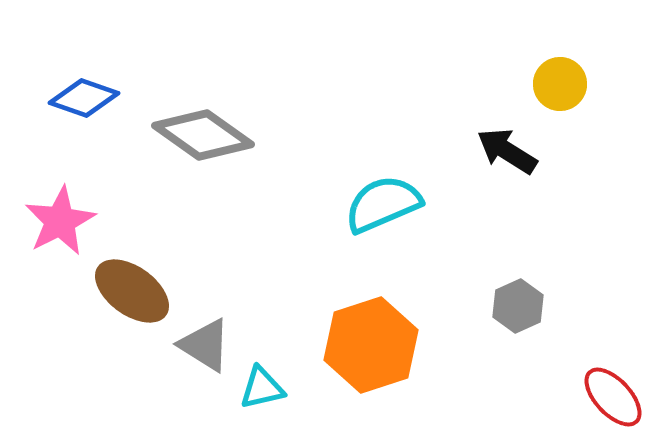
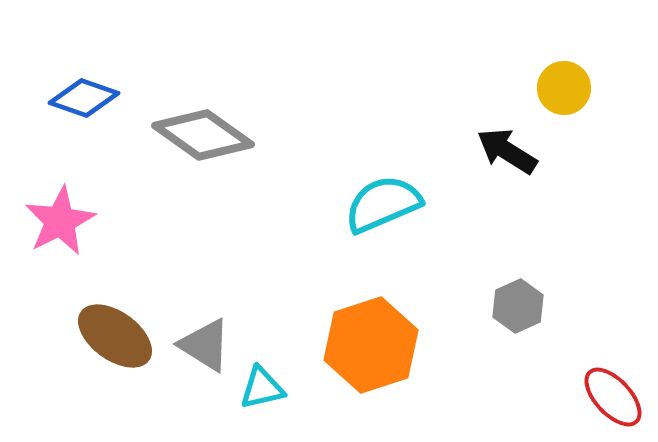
yellow circle: moved 4 px right, 4 px down
brown ellipse: moved 17 px left, 45 px down
